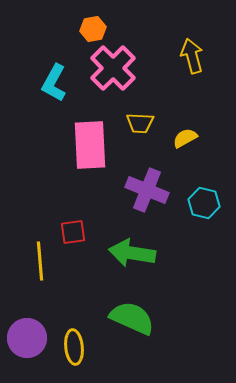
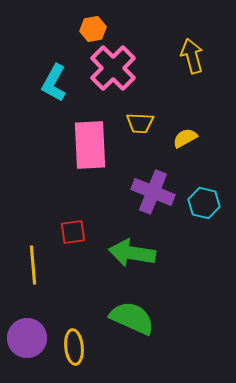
purple cross: moved 6 px right, 2 px down
yellow line: moved 7 px left, 4 px down
